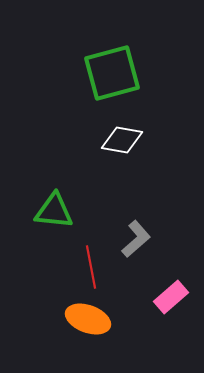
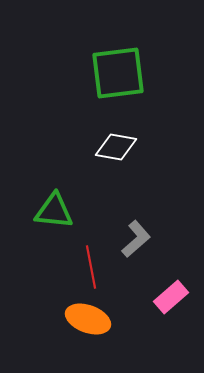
green square: moved 6 px right; rotated 8 degrees clockwise
white diamond: moved 6 px left, 7 px down
